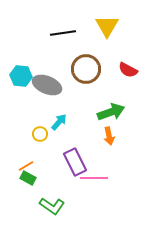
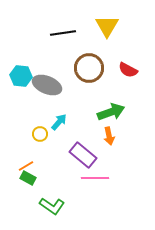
brown circle: moved 3 px right, 1 px up
purple rectangle: moved 8 px right, 7 px up; rotated 24 degrees counterclockwise
pink line: moved 1 px right
